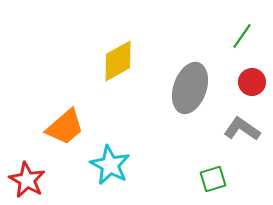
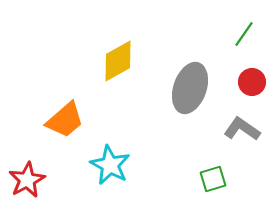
green line: moved 2 px right, 2 px up
orange trapezoid: moved 7 px up
red star: rotated 15 degrees clockwise
